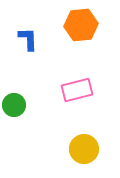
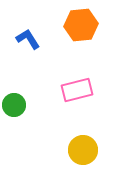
blue L-shape: rotated 30 degrees counterclockwise
yellow circle: moved 1 px left, 1 px down
